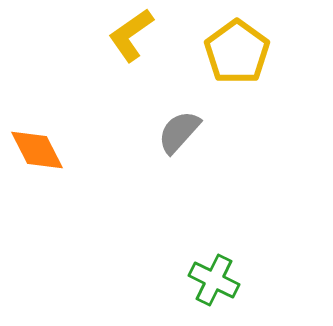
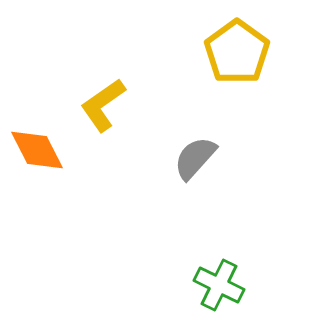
yellow L-shape: moved 28 px left, 70 px down
gray semicircle: moved 16 px right, 26 px down
green cross: moved 5 px right, 5 px down
